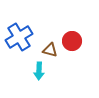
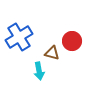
brown triangle: moved 2 px right, 3 px down
cyan arrow: rotated 12 degrees counterclockwise
